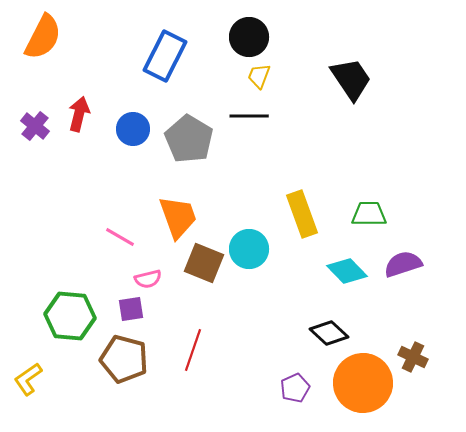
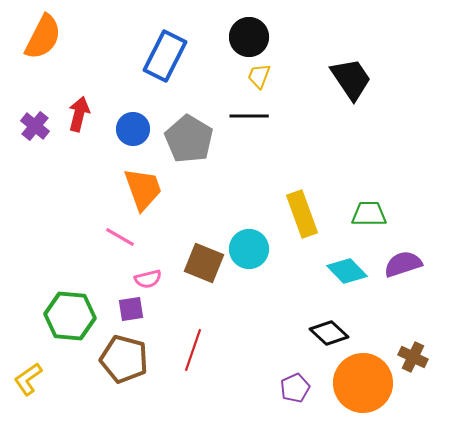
orange trapezoid: moved 35 px left, 28 px up
